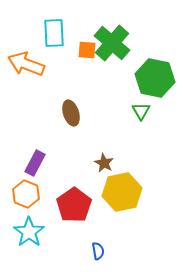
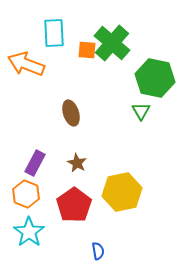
brown star: moved 27 px left
